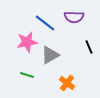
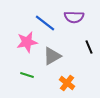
gray triangle: moved 2 px right, 1 px down
